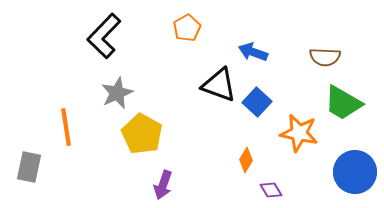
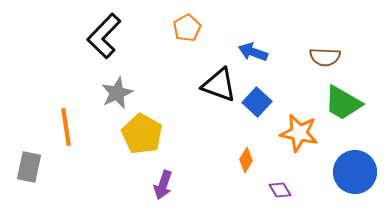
purple diamond: moved 9 px right
